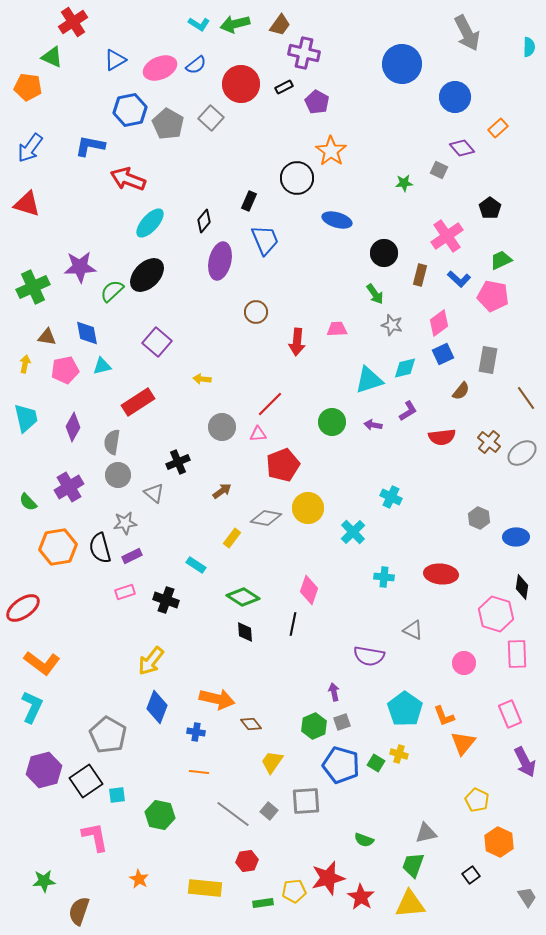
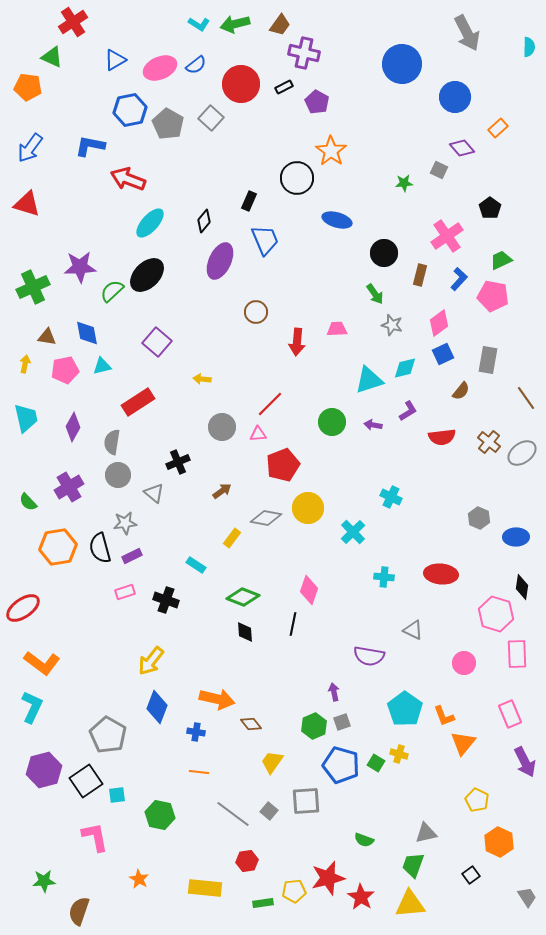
purple ellipse at (220, 261): rotated 12 degrees clockwise
blue L-shape at (459, 279): rotated 90 degrees counterclockwise
green diamond at (243, 597): rotated 12 degrees counterclockwise
